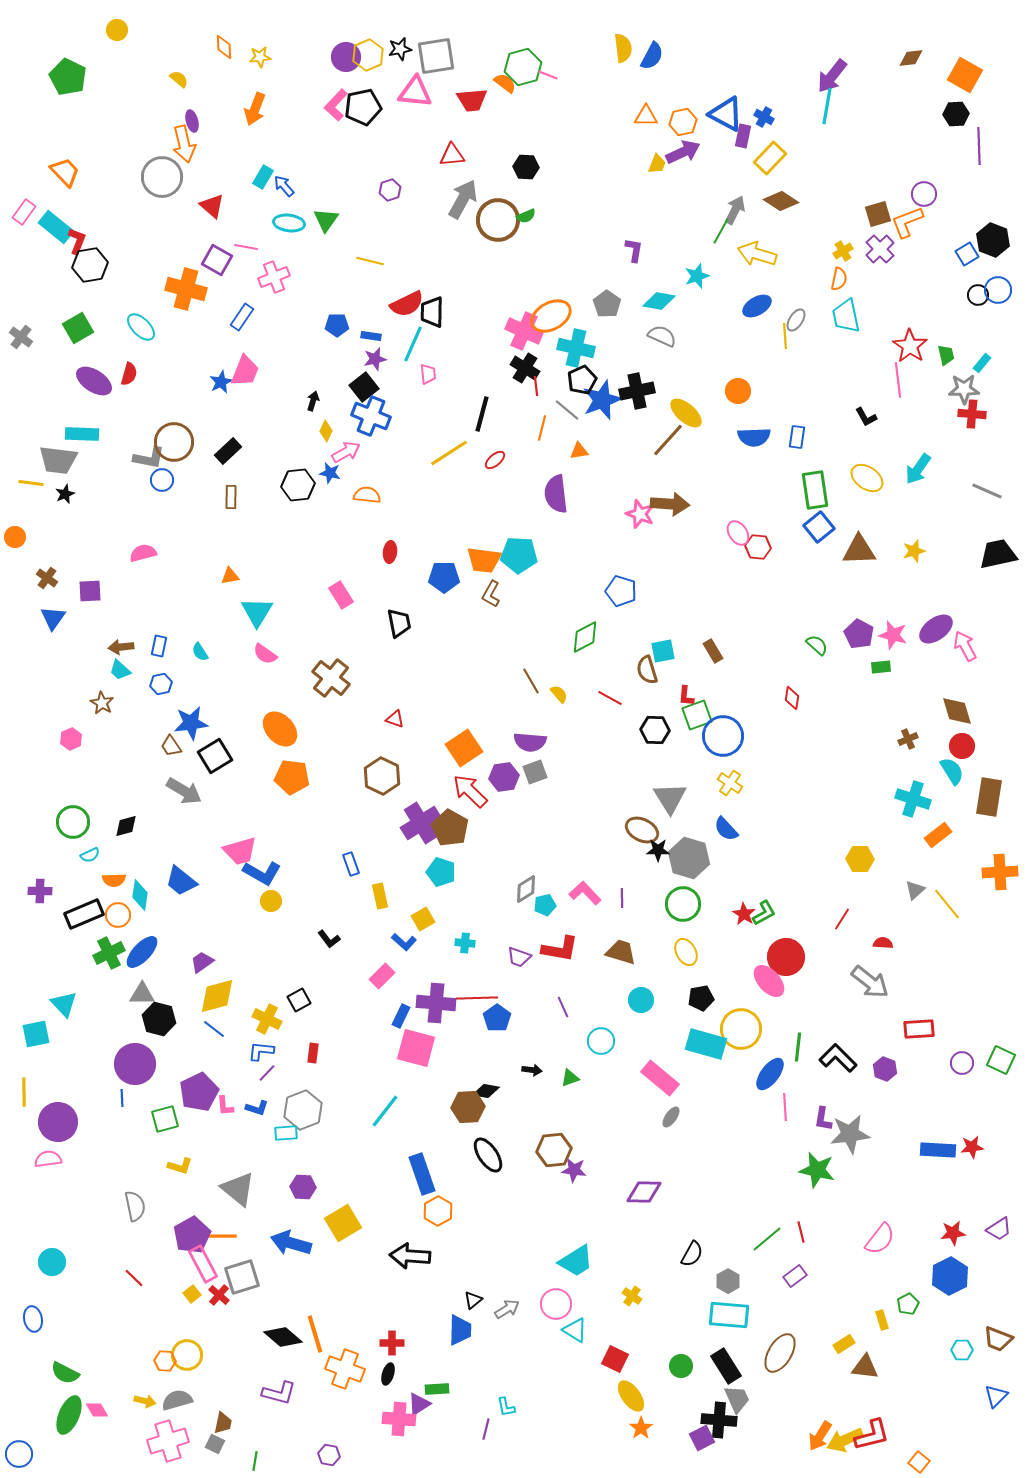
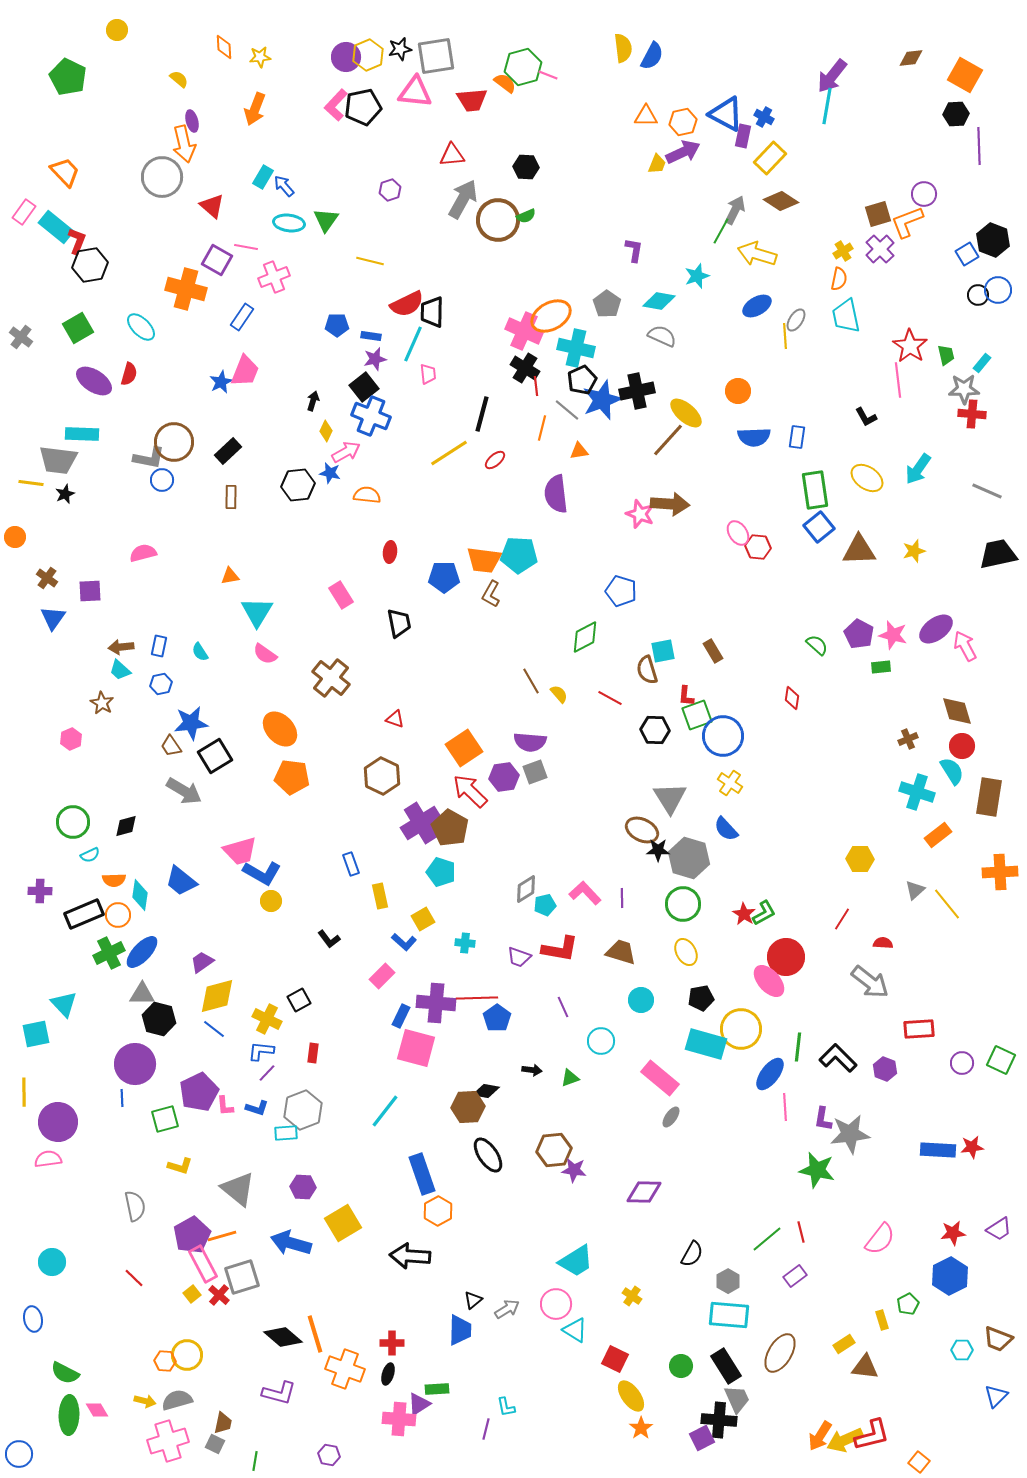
cyan cross at (913, 799): moved 4 px right, 7 px up
orange line at (222, 1236): rotated 16 degrees counterclockwise
green ellipse at (69, 1415): rotated 21 degrees counterclockwise
